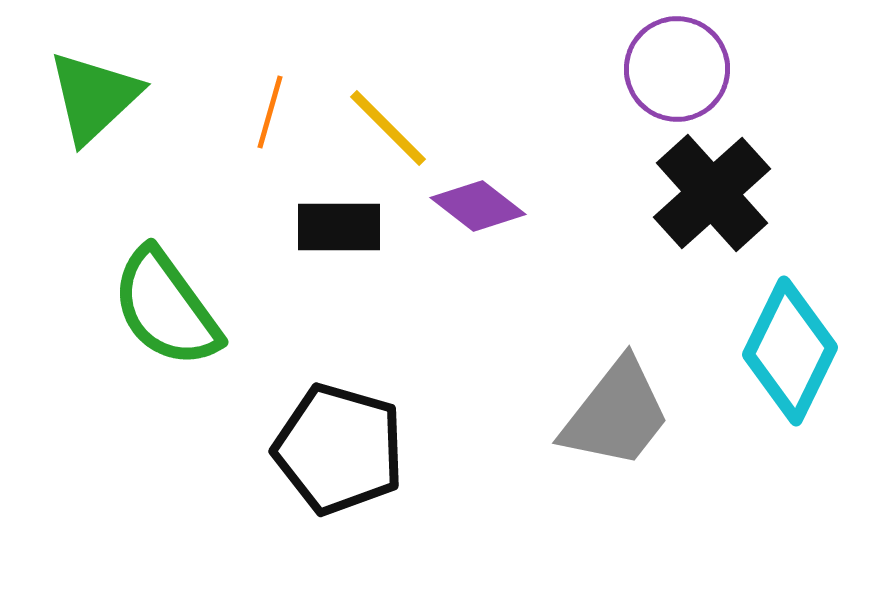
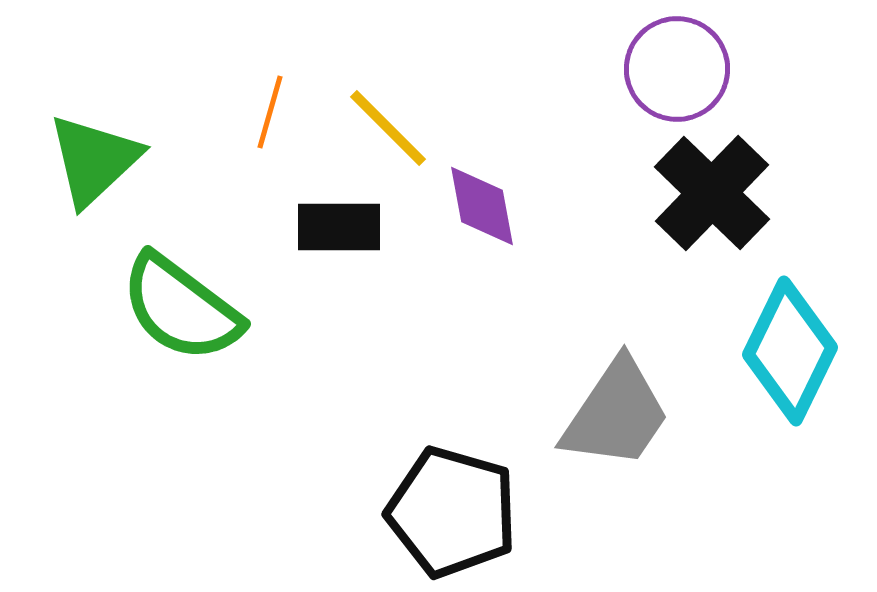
green triangle: moved 63 px down
black cross: rotated 4 degrees counterclockwise
purple diamond: moved 4 px right; rotated 42 degrees clockwise
green semicircle: moved 15 px right; rotated 17 degrees counterclockwise
gray trapezoid: rotated 4 degrees counterclockwise
black pentagon: moved 113 px right, 63 px down
